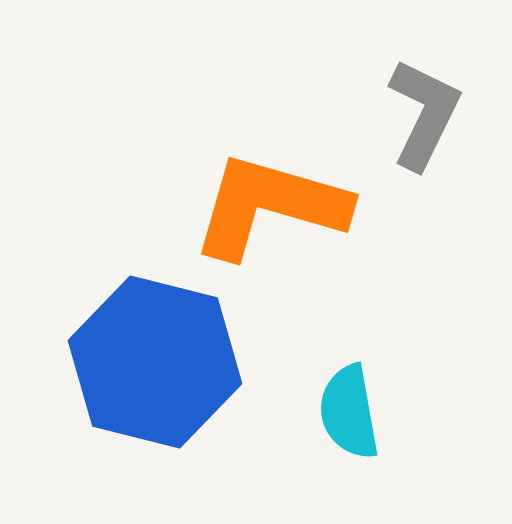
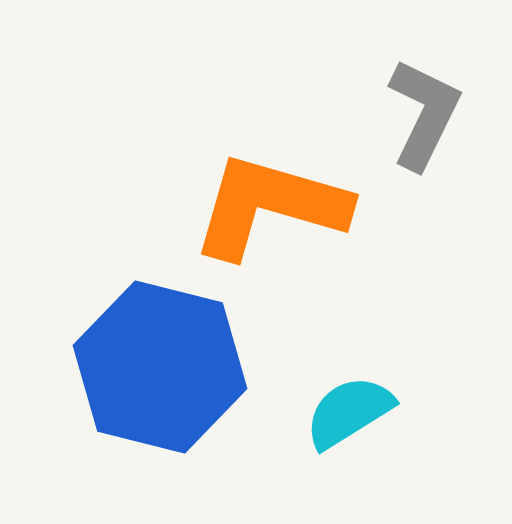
blue hexagon: moved 5 px right, 5 px down
cyan semicircle: rotated 68 degrees clockwise
